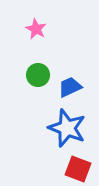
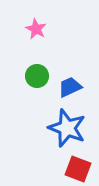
green circle: moved 1 px left, 1 px down
